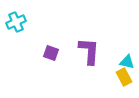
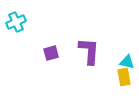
purple square: rotated 35 degrees counterclockwise
yellow rectangle: rotated 18 degrees clockwise
